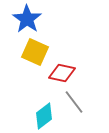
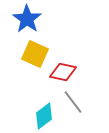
yellow square: moved 2 px down
red diamond: moved 1 px right, 1 px up
gray line: moved 1 px left
